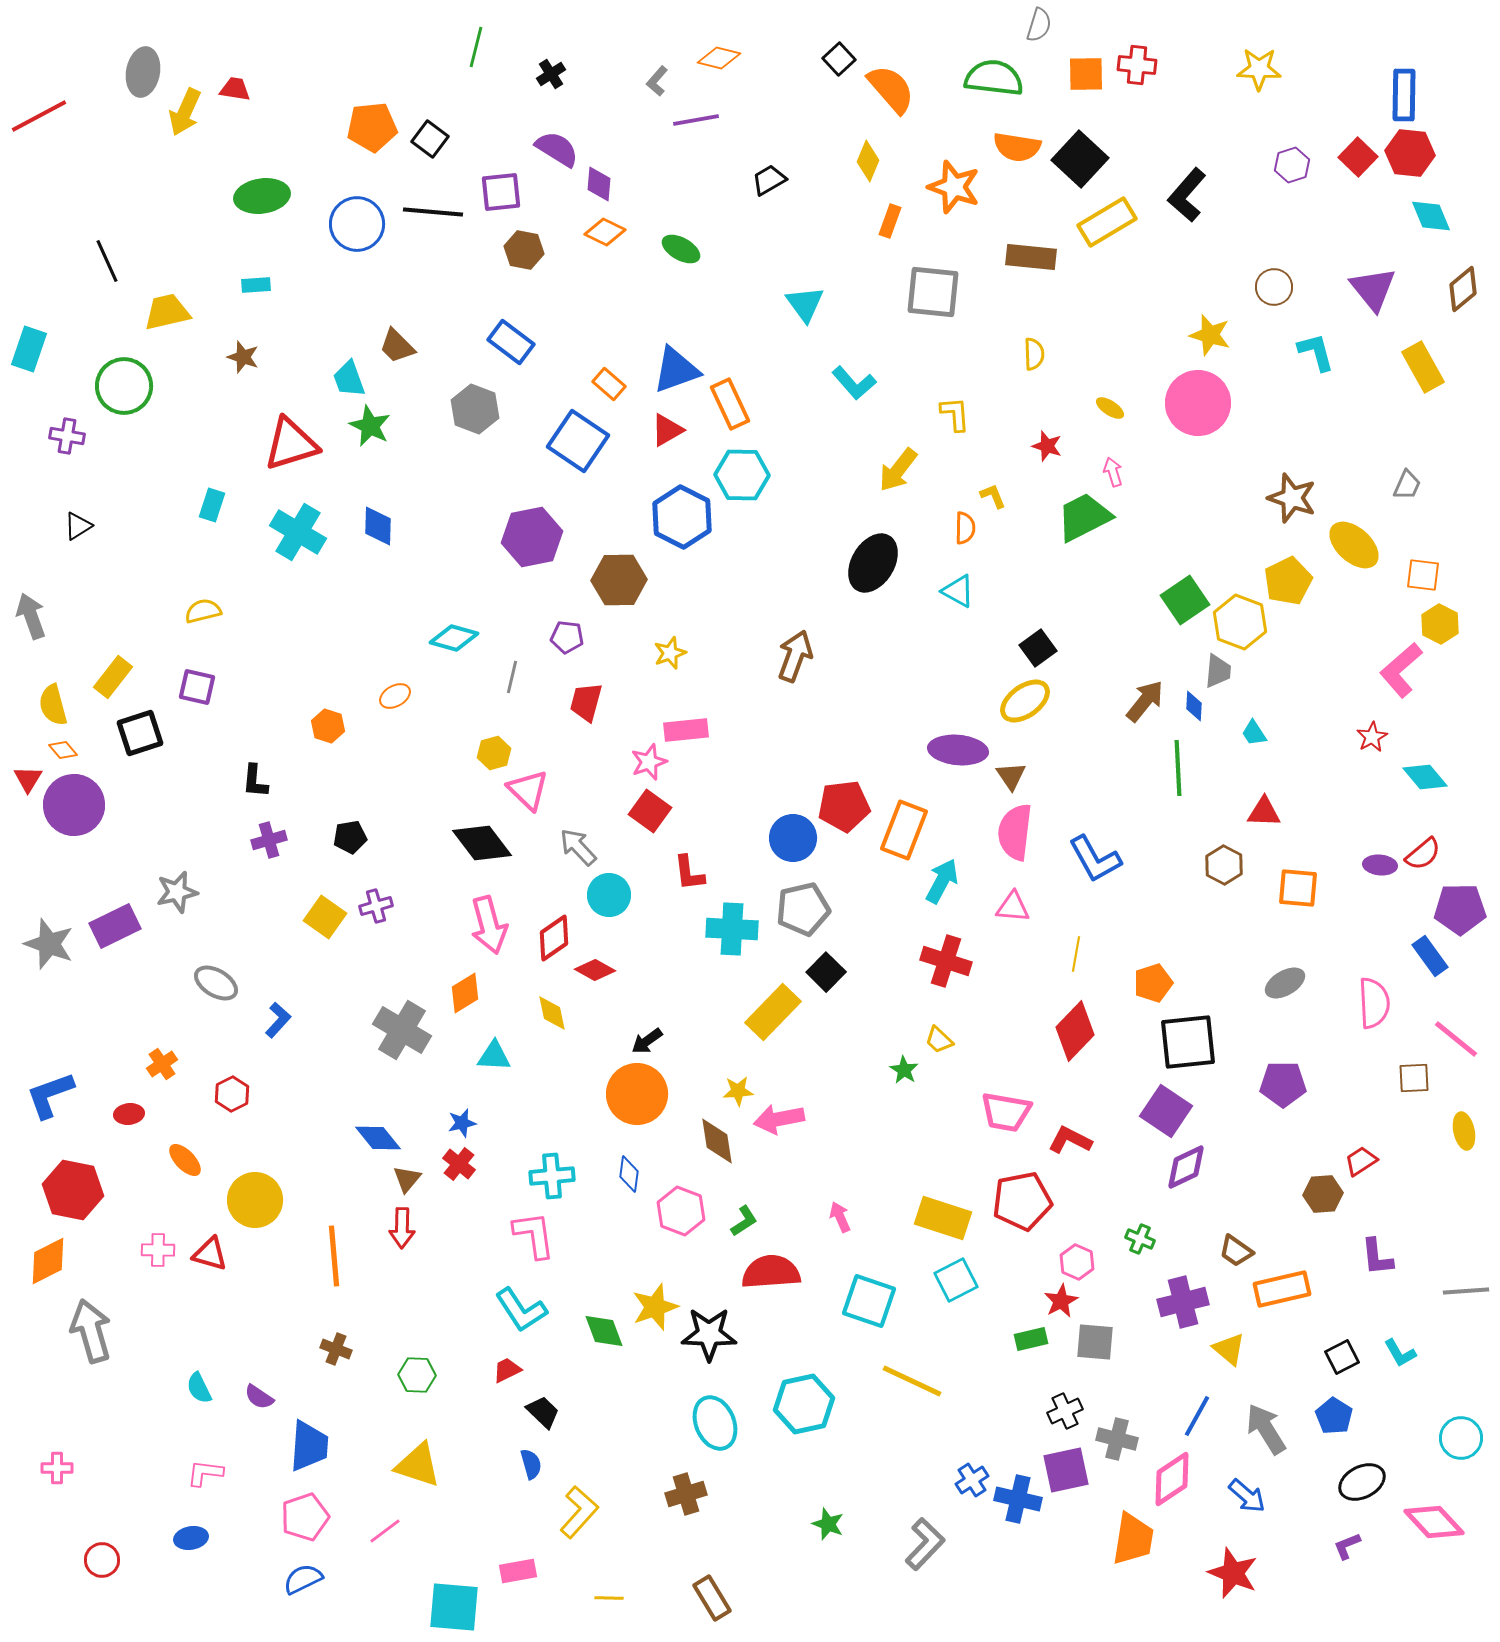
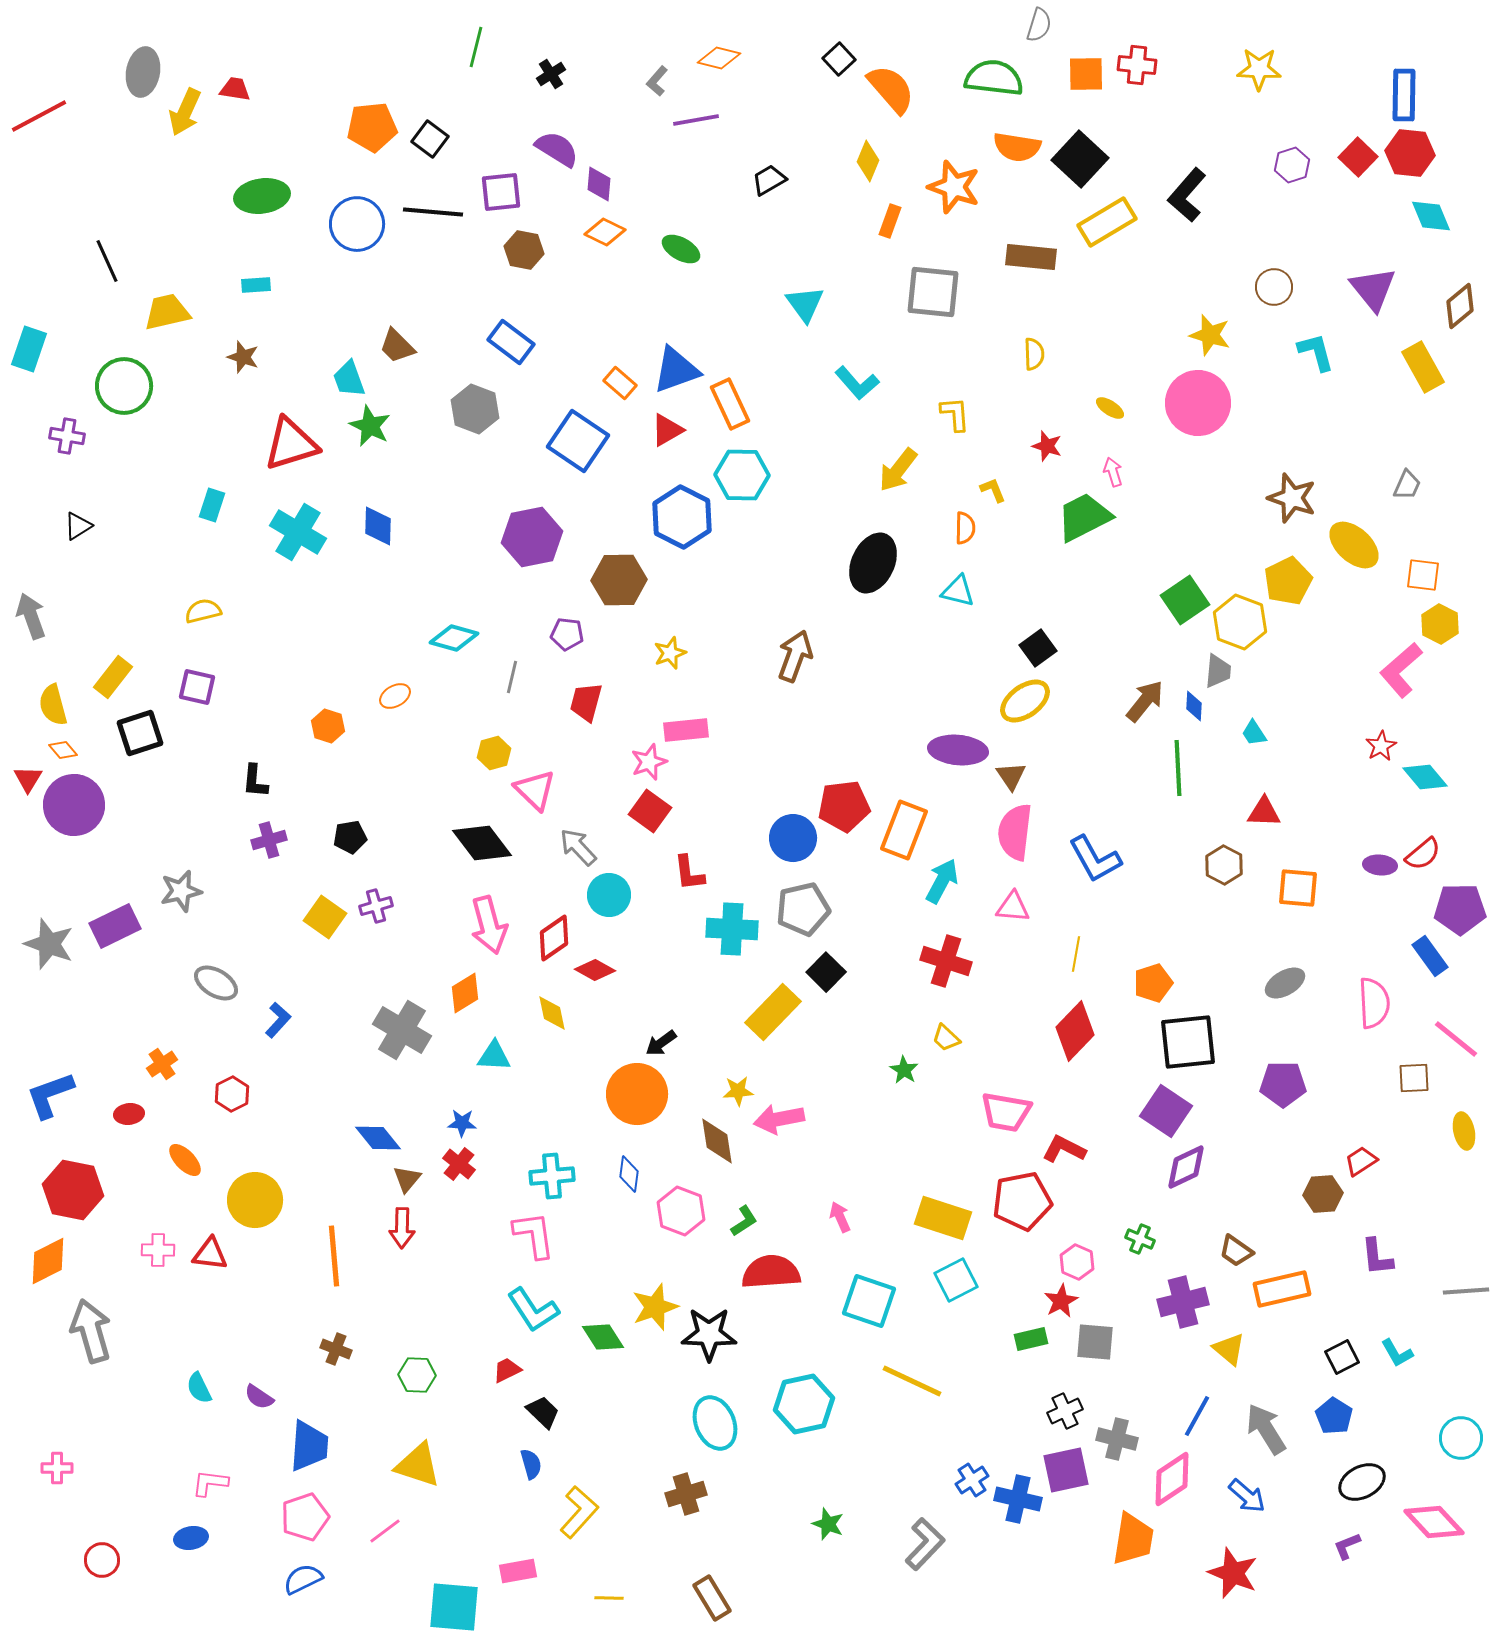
brown diamond at (1463, 289): moved 3 px left, 17 px down
cyan L-shape at (854, 383): moved 3 px right
orange rectangle at (609, 384): moved 11 px right, 1 px up
yellow L-shape at (993, 496): moved 6 px up
black ellipse at (873, 563): rotated 6 degrees counterclockwise
cyan triangle at (958, 591): rotated 15 degrees counterclockwise
purple pentagon at (567, 637): moved 3 px up
red star at (1372, 737): moved 9 px right, 9 px down
pink triangle at (528, 790): moved 7 px right
gray star at (177, 892): moved 4 px right, 1 px up
yellow trapezoid at (939, 1040): moved 7 px right, 2 px up
black arrow at (647, 1041): moved 14 px right, 2 px down
blue star at (462, 1123): rotated 16 degrees clockwise
red L-shape at (1070, 1140): moved 6 px left, 9 px down
red triangle at (210, 1254): rotated 9 degrees counterclockwise
cyan L-shape at (521, 1310): moved 12 px right
green diamond at (604, 1331): moved 1 px left, 6 px down; rotated 12 degrees counterclockwise
cyan L-shape at (1400, 1353): moved 3 px left
pink L-shape at (205, 1473): moved 5 px right, 10 px down
